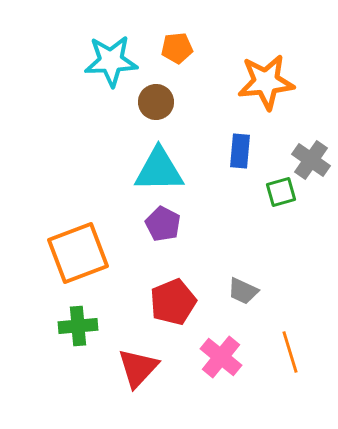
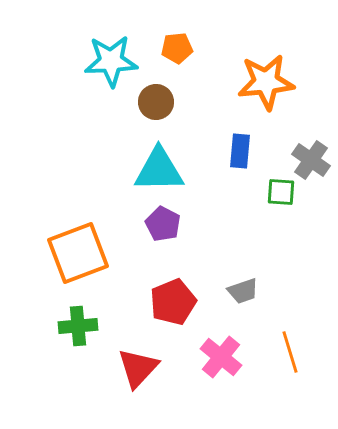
green square: rotated 20 degrees clockwise
gray trapezoid: rotated 44 degrees counterclockwise
